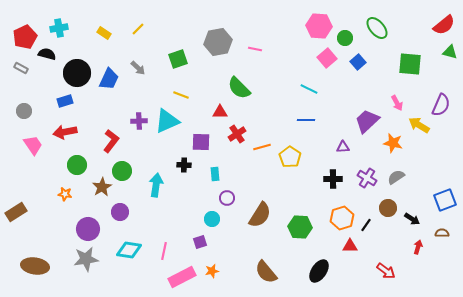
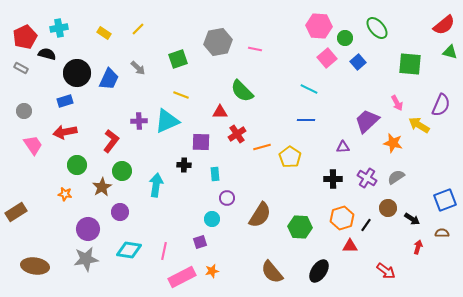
green semicircle at (239, 88): moved 3 px right, 3 px down
brown semicircle at (266, 272): moved 6 px right
